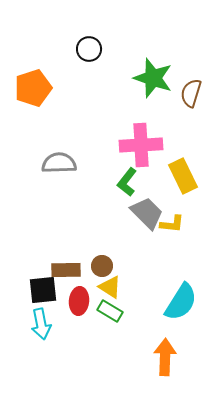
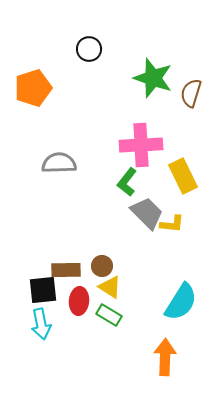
green rectangle: moved 1 px left, 4 px down
